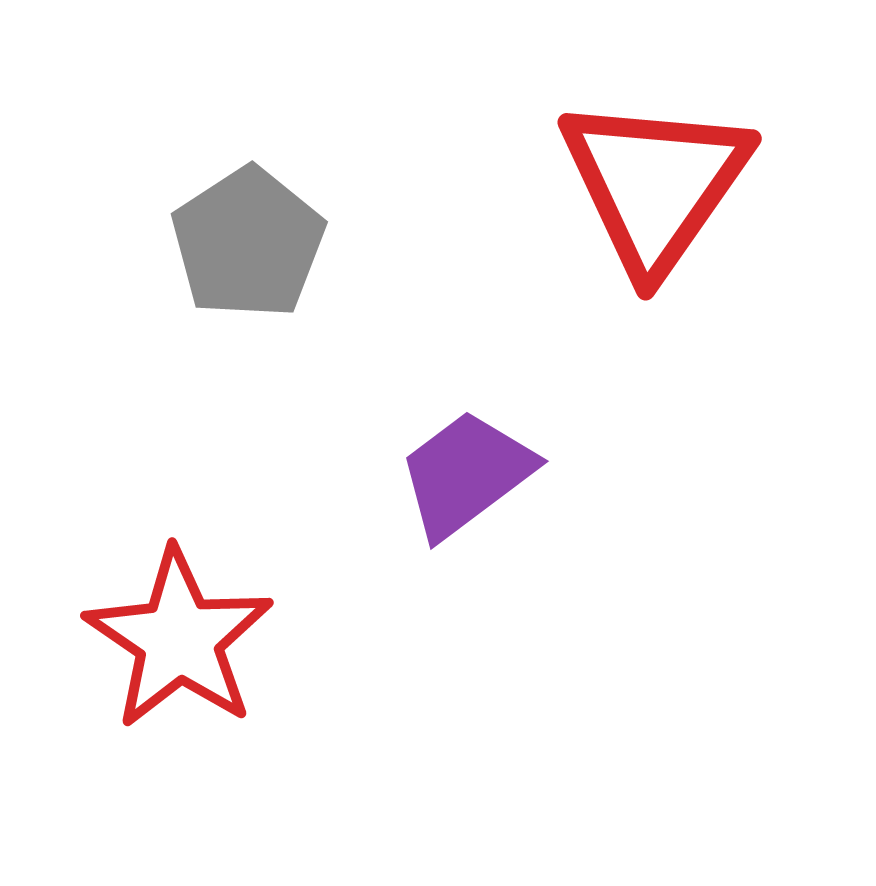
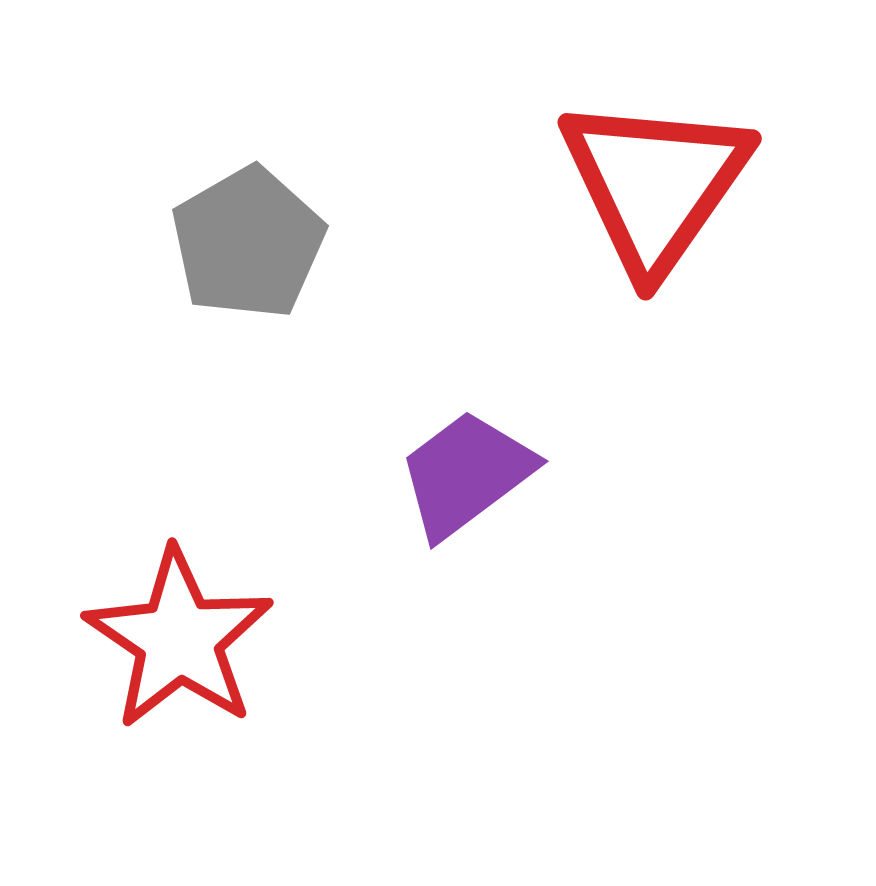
gray pentagon: rotated 3 degrees clockwise
